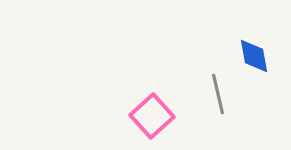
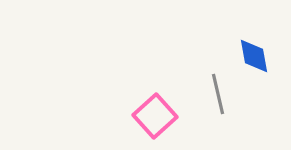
pink square: moved 3 px right
